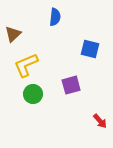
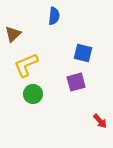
blue semicircle: moved 1 px left, 1 px up
blue square: moved 7 px left, 4 px down
purple square: moved 5 px right, 3 px up
